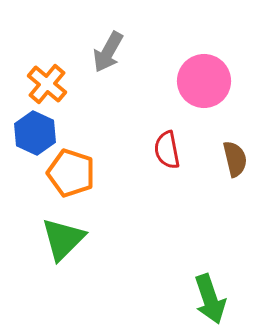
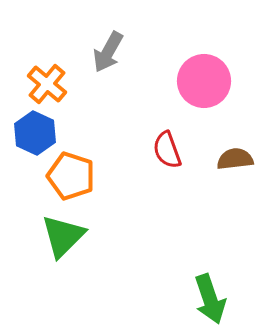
red semicircle: rotated 9 degrees counterclockwise
brown semicircle: rotated 84 degrees counterclockwise
orange pentagon: moved 3 px down
green triangle: moved 3 px up
